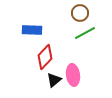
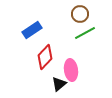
brown circle: moved 1 px down
blue rectangle: rotated 36 degrees counterclockwise
pink ellipse: moved 2 px left, 5 px up
black triangle: moved 5 px right, 4 px down
